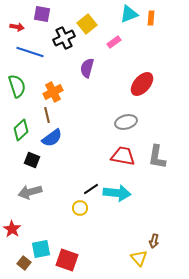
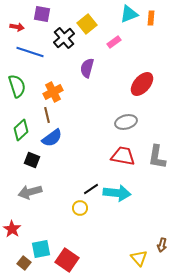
black cross: rotated 15 degrees counterclockwise
brown arrow: moved 8 px right, 4 px down
red square: rotated 15 degrees clockwise
